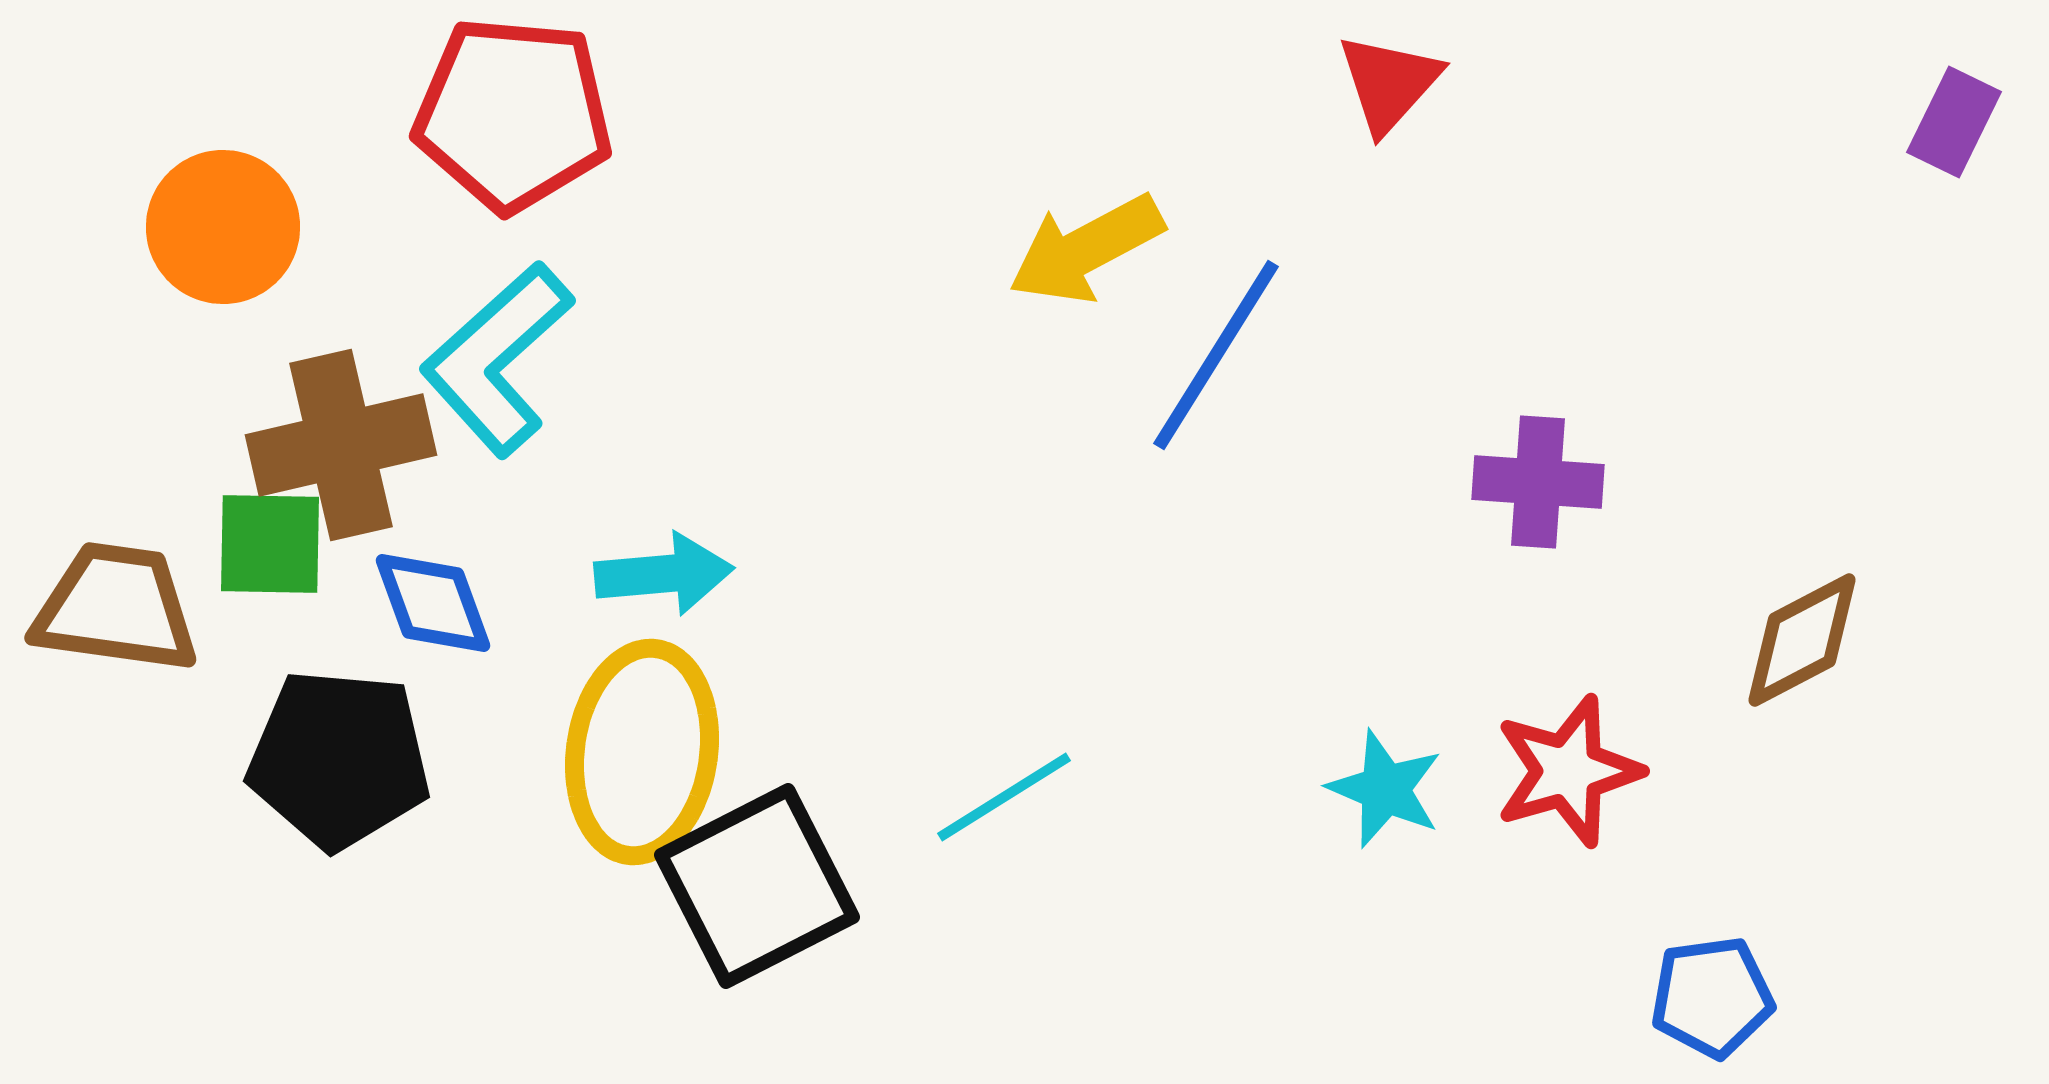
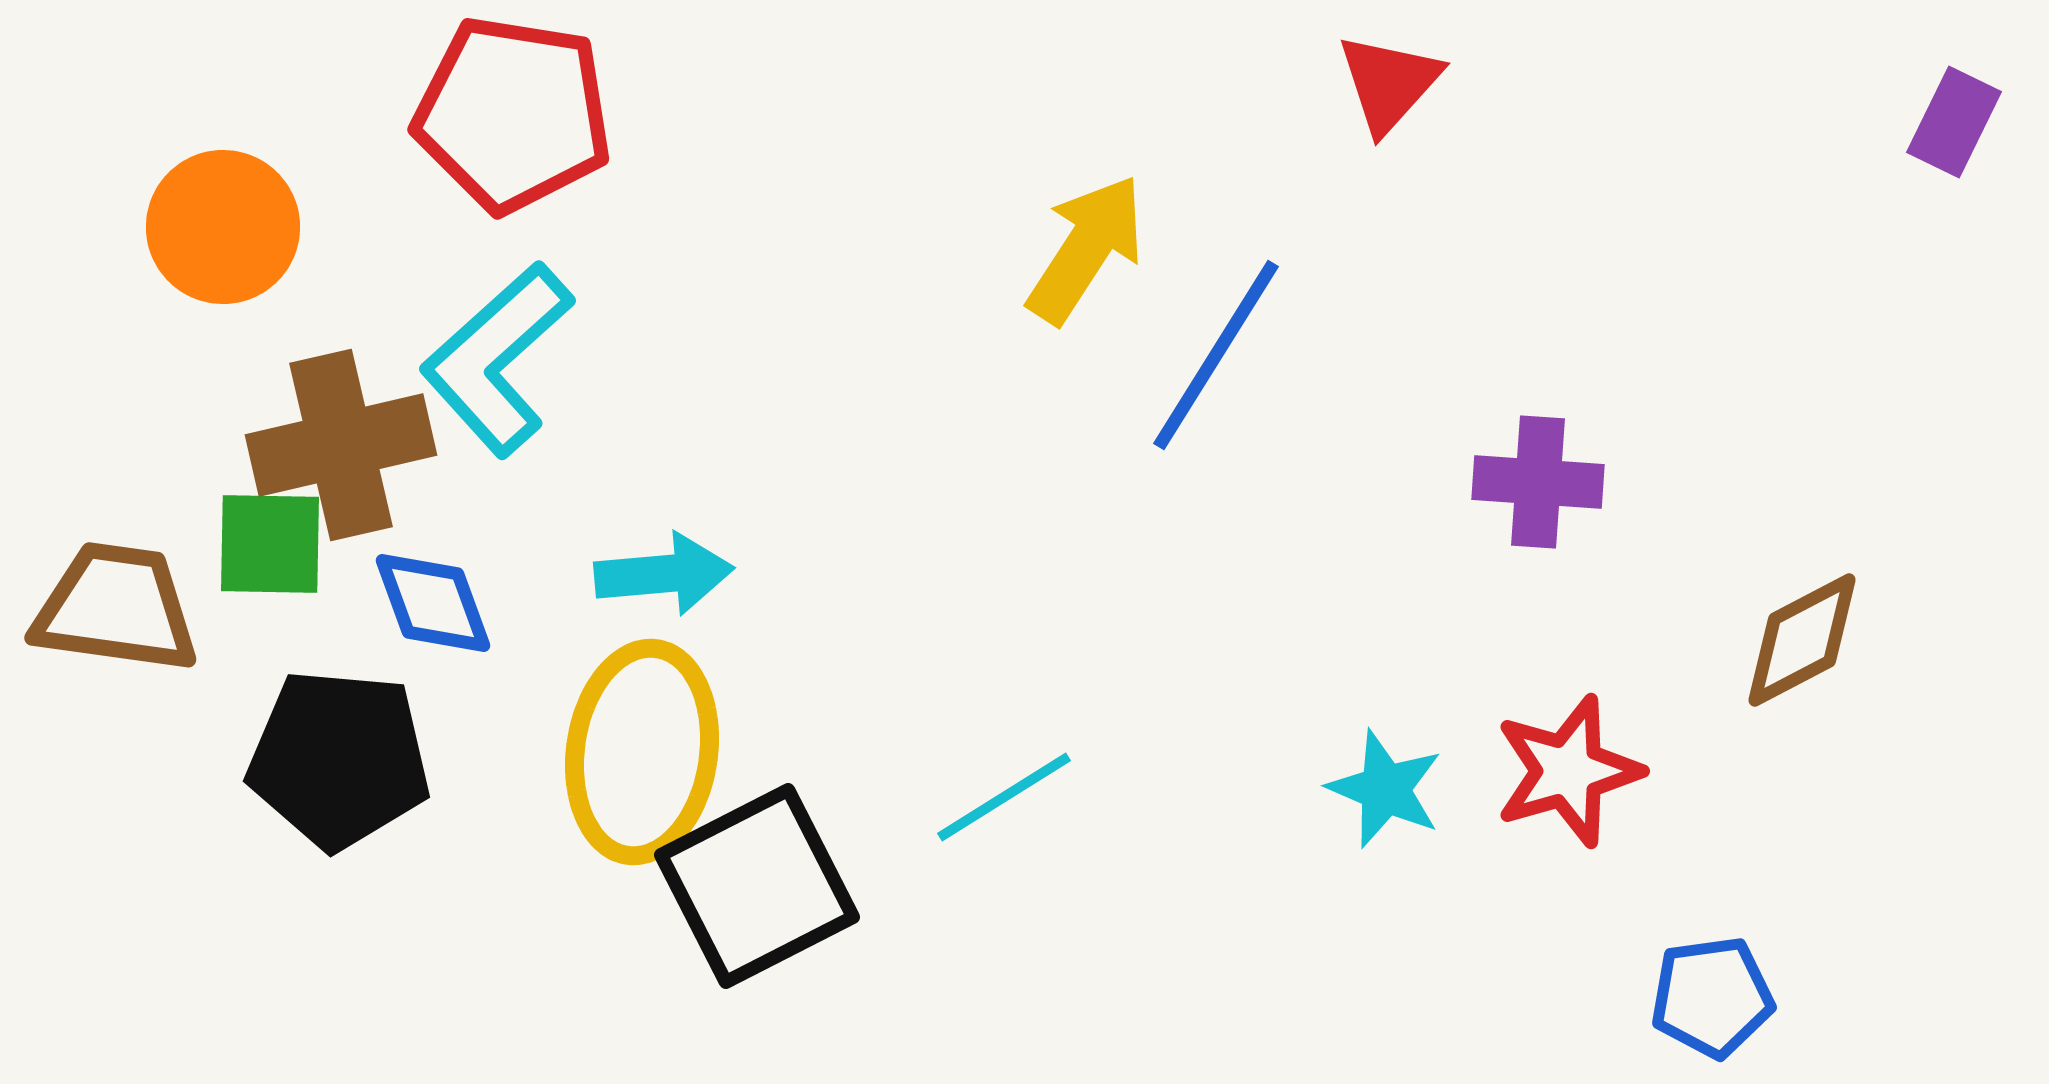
red pentagon: rotated 4 degrees clockwise
yellow arrow: rotated 151 degrees clockwise
